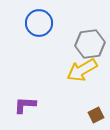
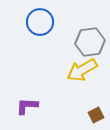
blue circle: moved 1 px right, 1 px up
gray hexagon: moved 2 px up
purple L-shape: moved 2 px right, 1 px down
